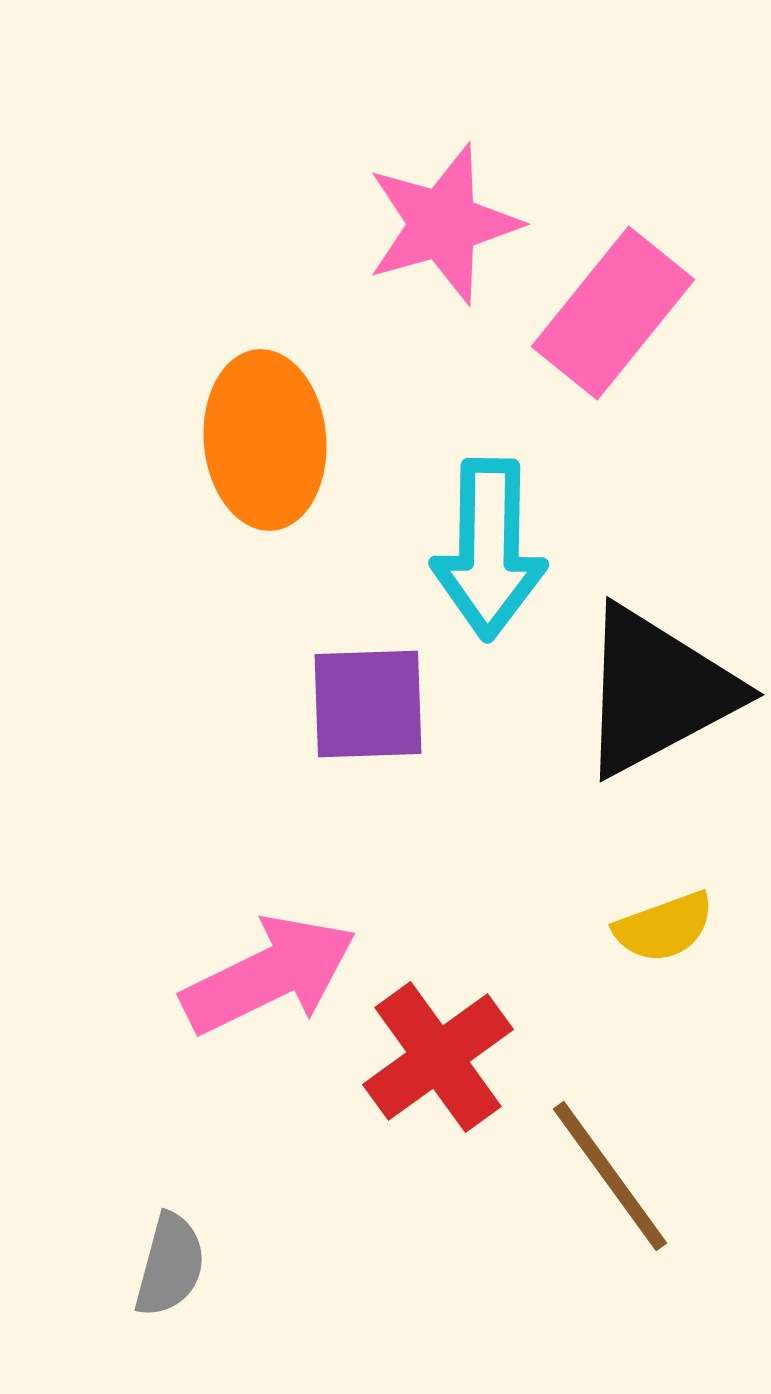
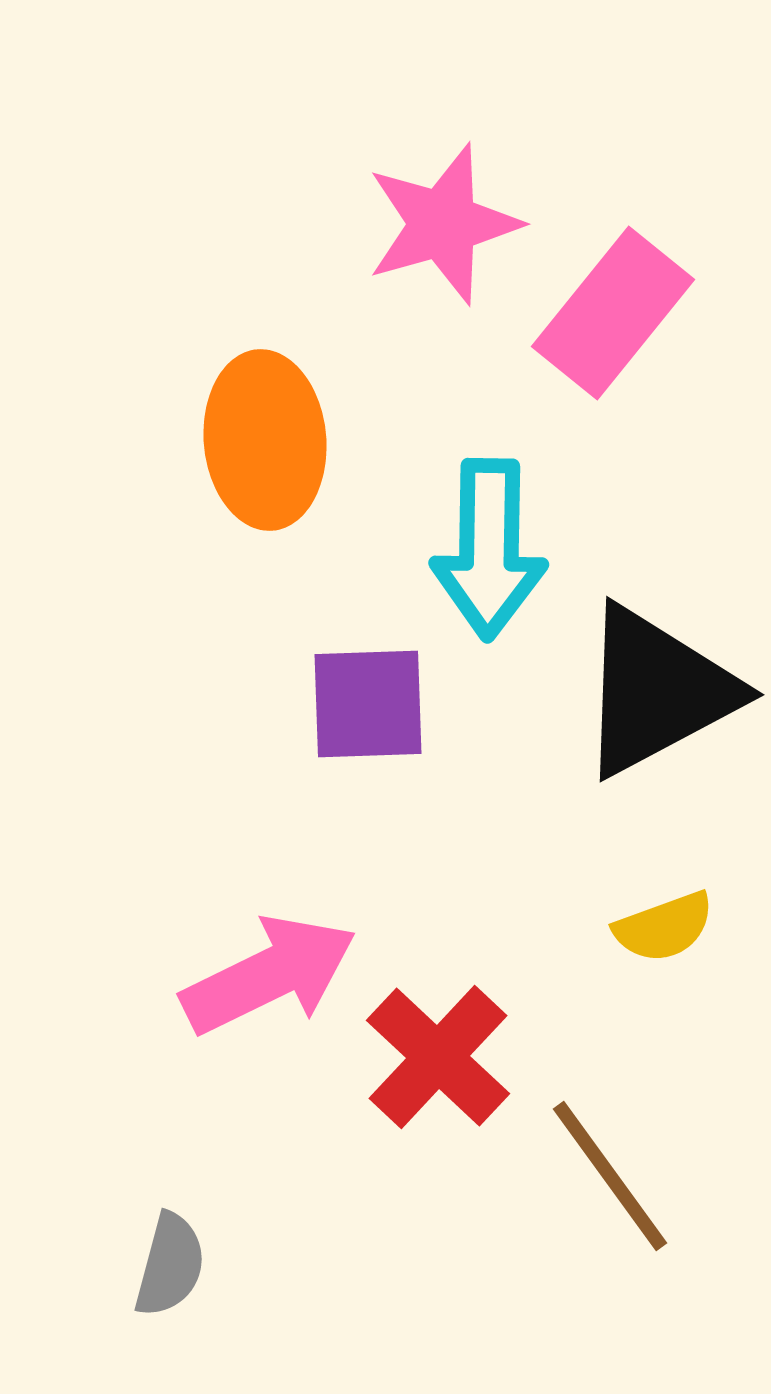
red cross: rotated 11 degrees counterclockwise
